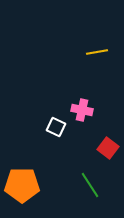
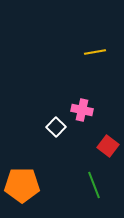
yellow line: moved 2 px left
white square: rotated 18 degrees clockwise
red square: moved 2 px up
green line: moved 4 px right; rotated 12 degrees clockwise
